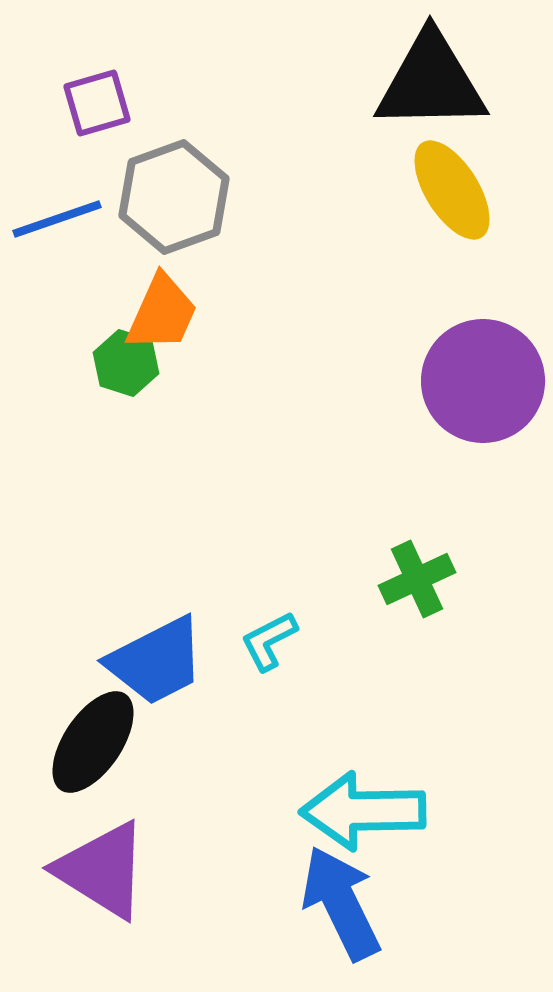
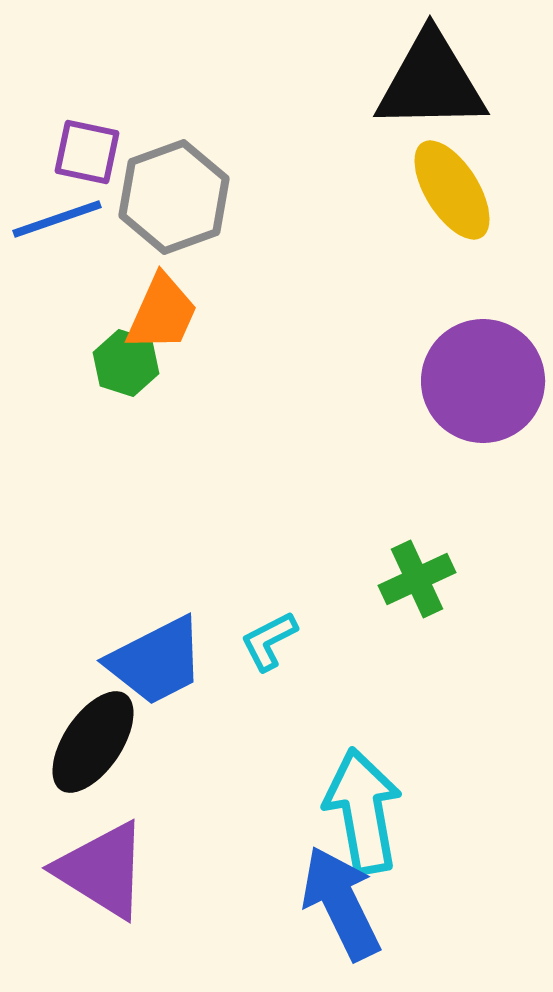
purple square: moved 10 px left, 49 px down; rotated 28 degrees clockwise
cyan arrow: rotated 81 degrees clockwise
